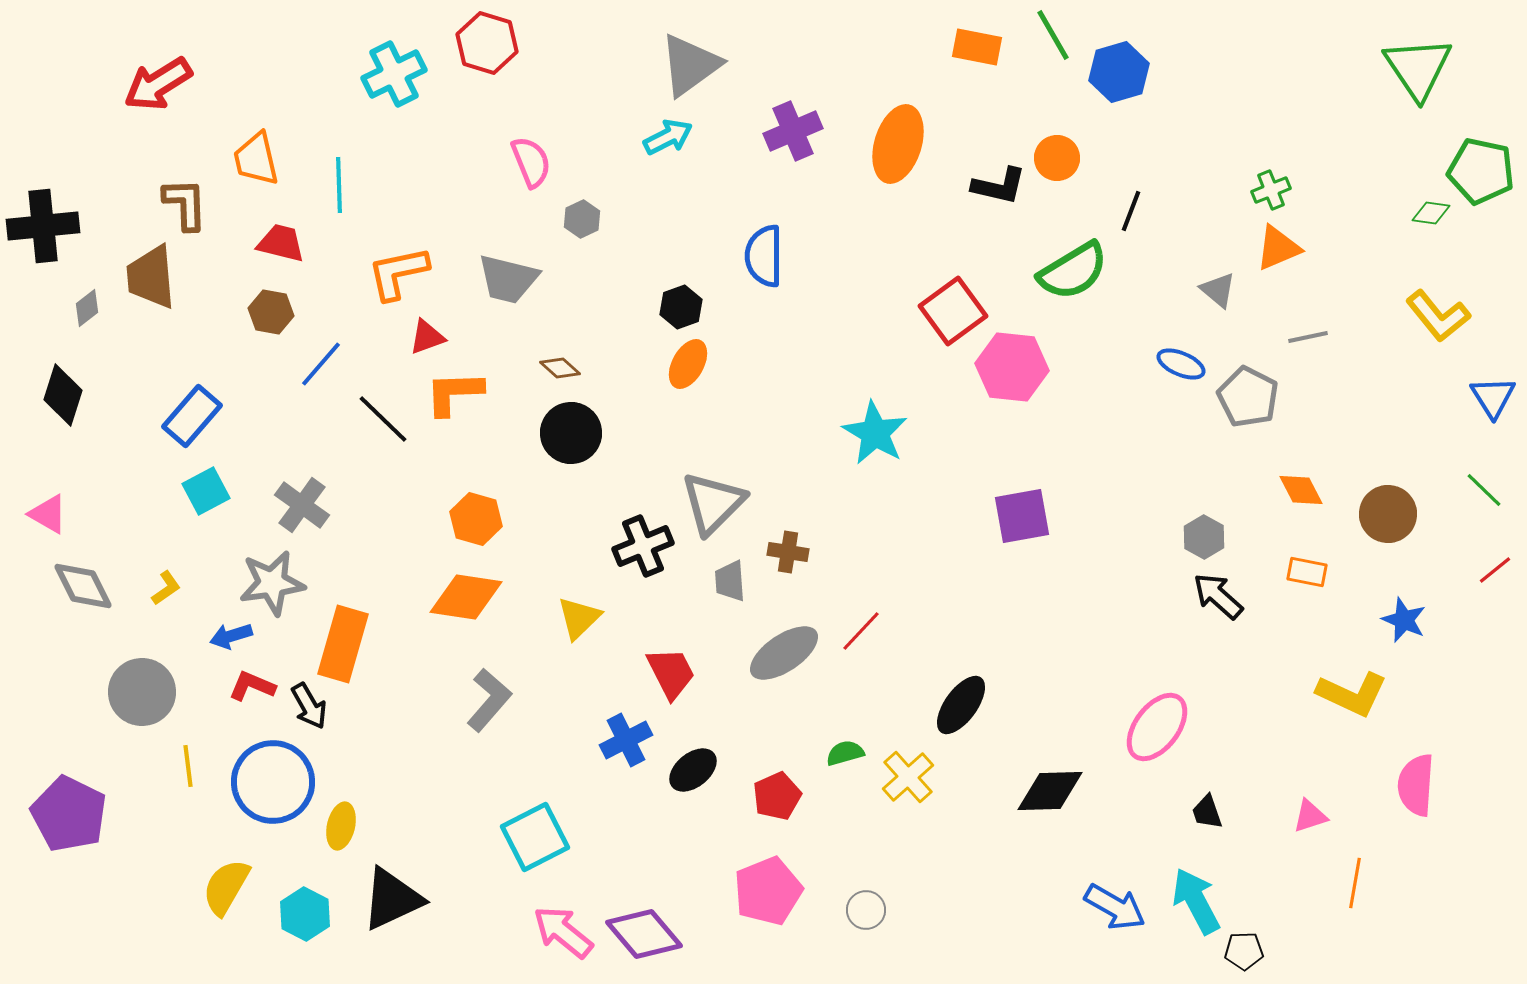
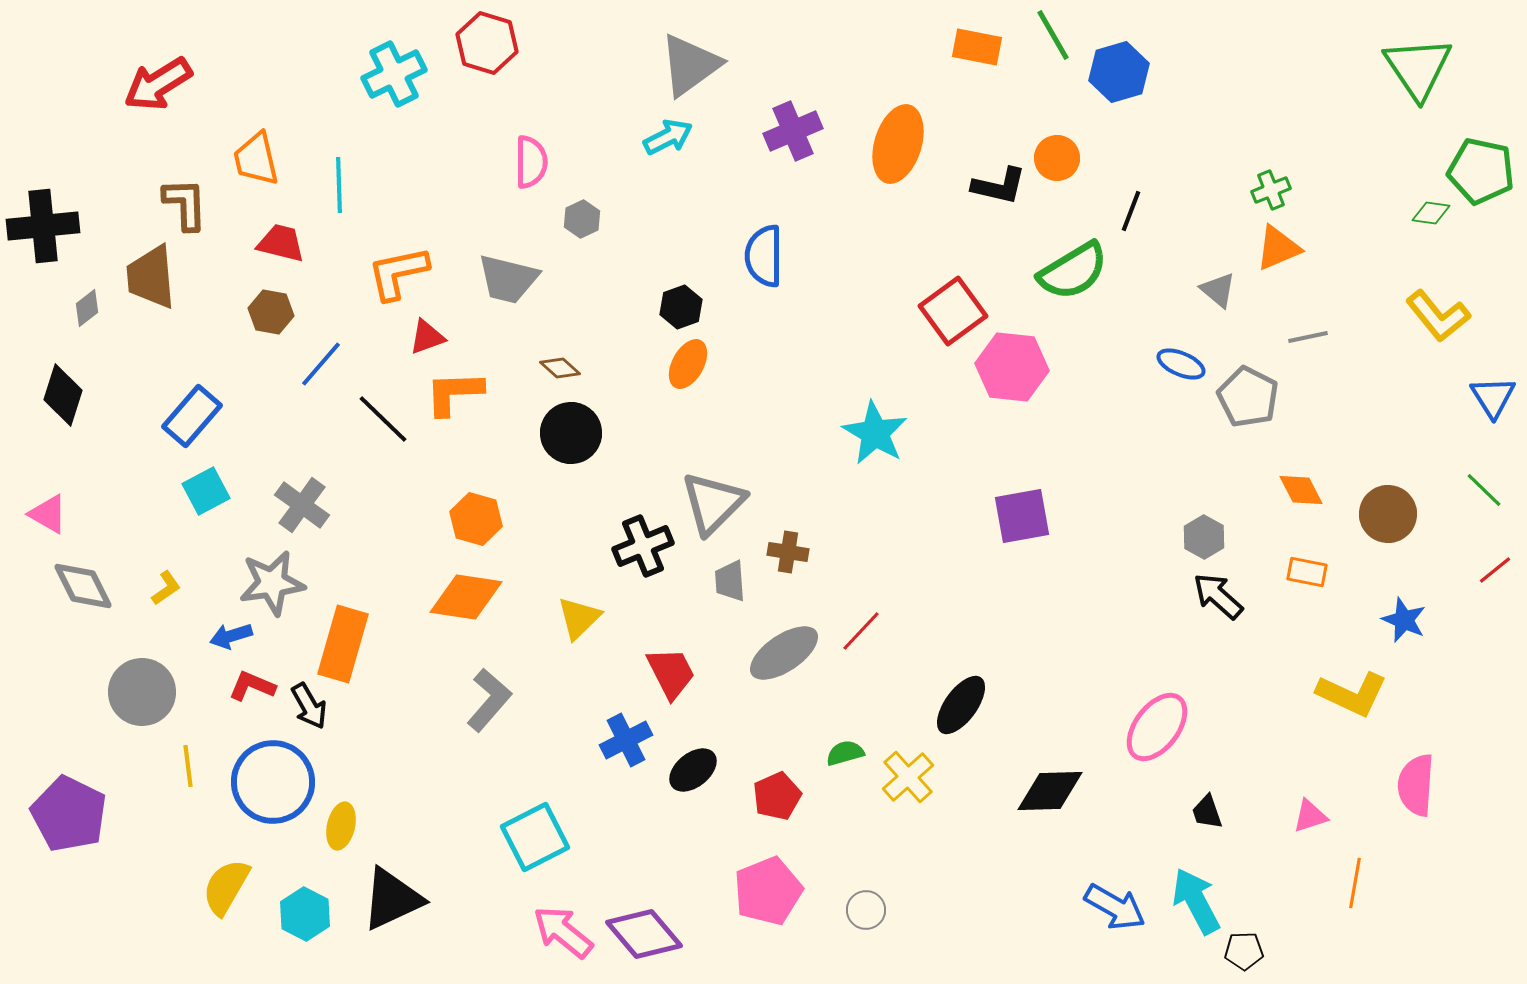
pink semicircle at (531, 162): rotated 22 degrees clockwise
